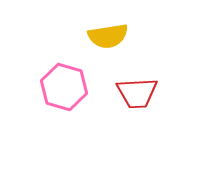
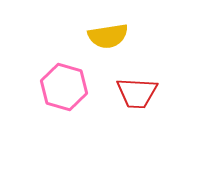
red trapezoid: rotated 6 degrees clockwise
